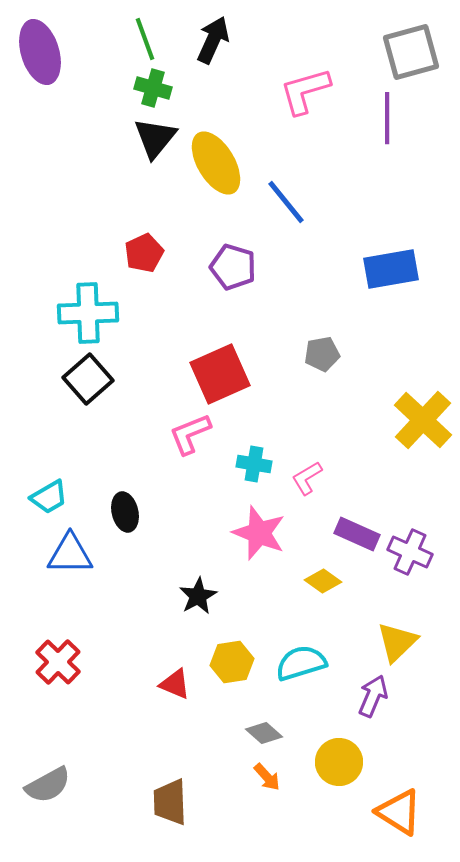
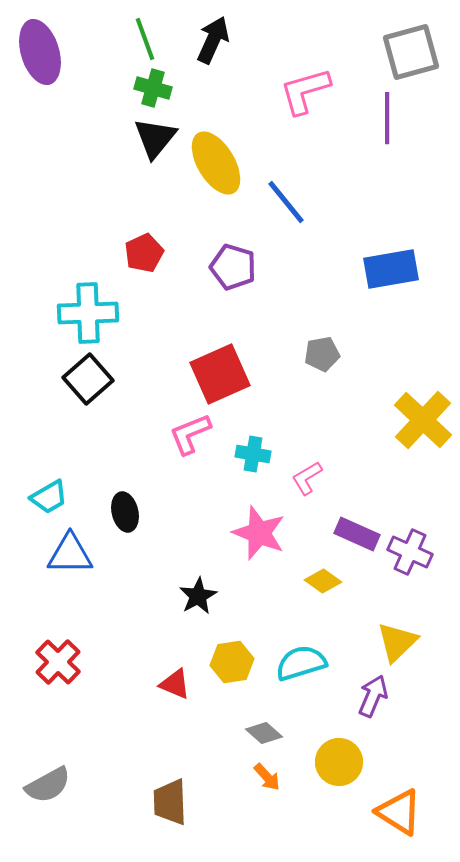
cyan cross at (254, 464): moved 1 px left, 10 px up
